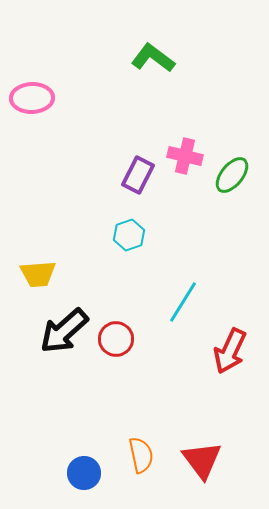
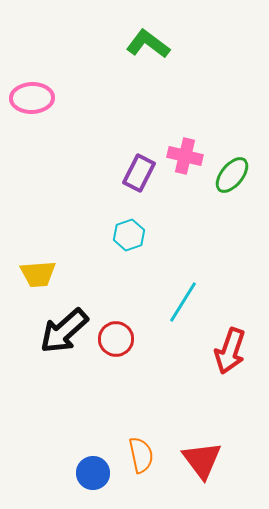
green L-shape: moved 5 px left, 14 px up
purple rectangle: moved 1 px right, 2 px up
red arrow: rotated 6 degrees counterclockwise
blue circle: moved 9 px right
